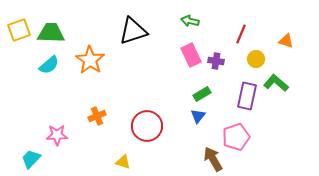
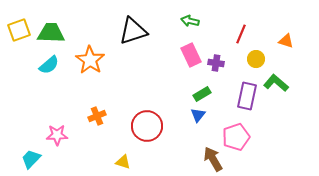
purple cross: moved 2 px down
blue triangle: moved 1 px up
